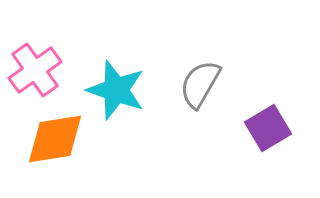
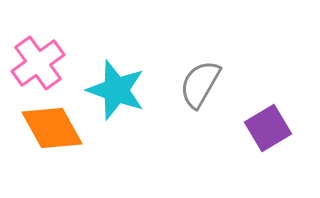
pink cross: moved 3 px right, 7 px up
orange diamond: moved 3 px left, 11 px up; rotated 70 degrees clockwise
